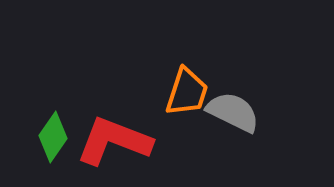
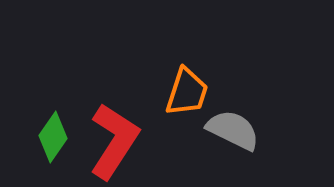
gray semicircle: moved 18 px down
red L-shape: rotated 102 degrees clockwise
